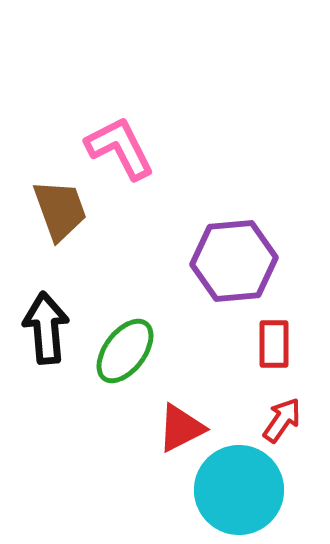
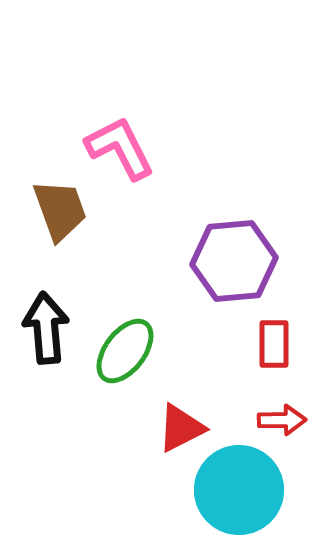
red arrow: rotated 54 degrees clockwise
